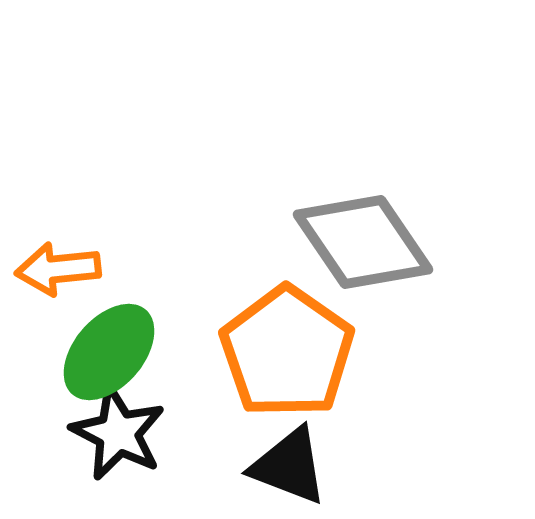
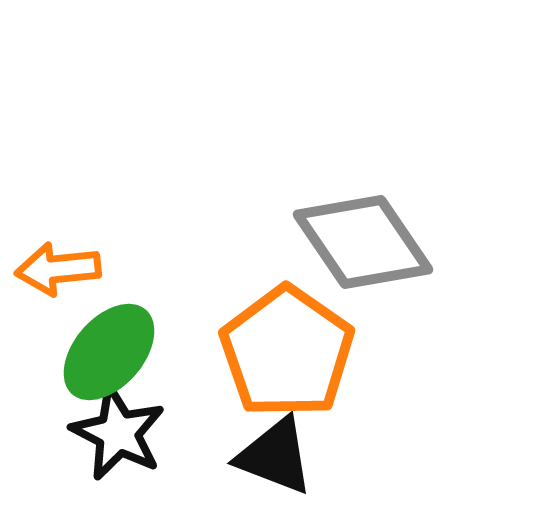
black triangle: moved 14 px left, 10 px up
